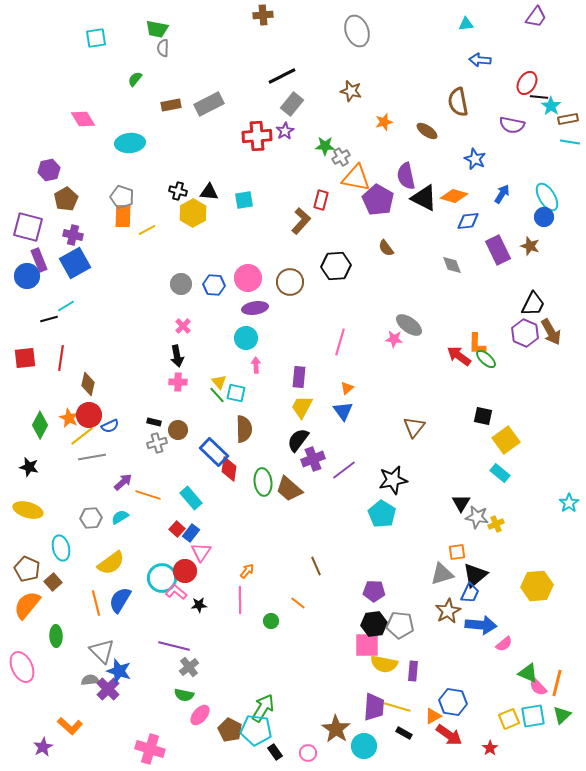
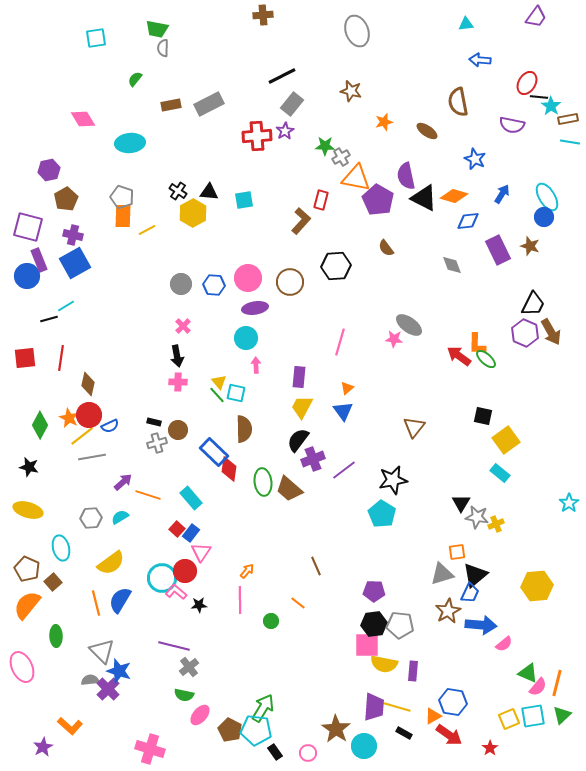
black cross at (178, 191): rotated 18 degrees clockwise
pink semicircle at (538, 687): rotated 96 degrees counterclockwise
